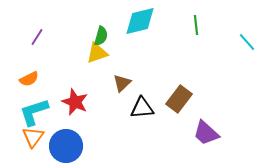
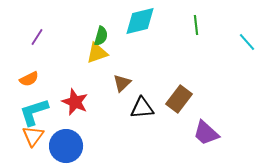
orange triangle: moved 1 px up
